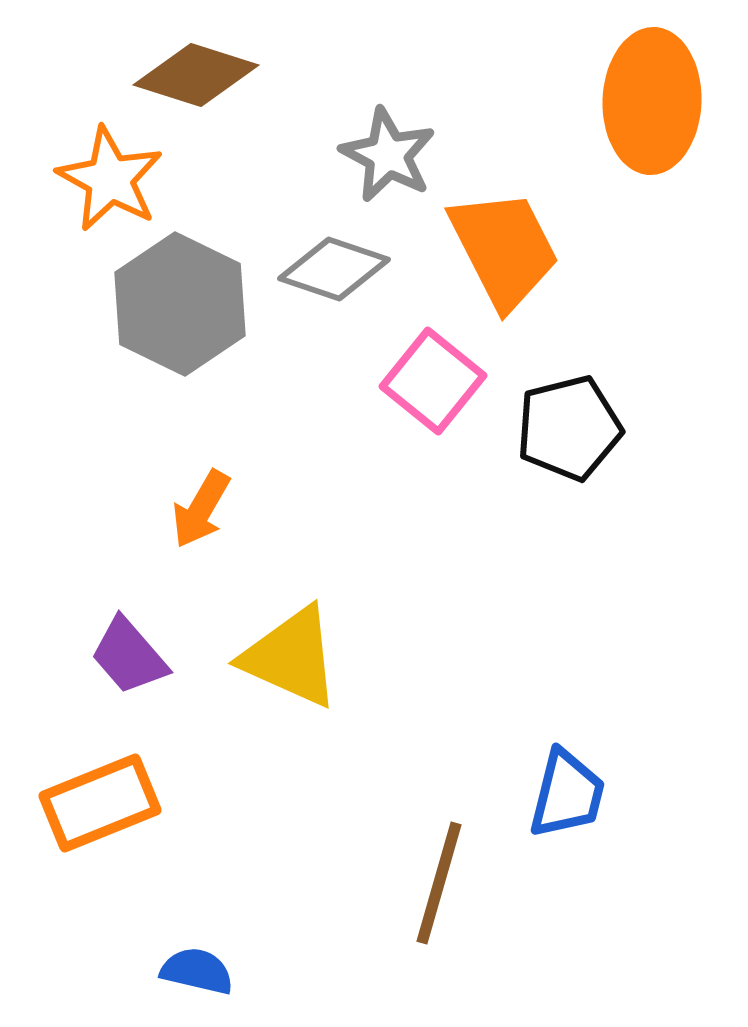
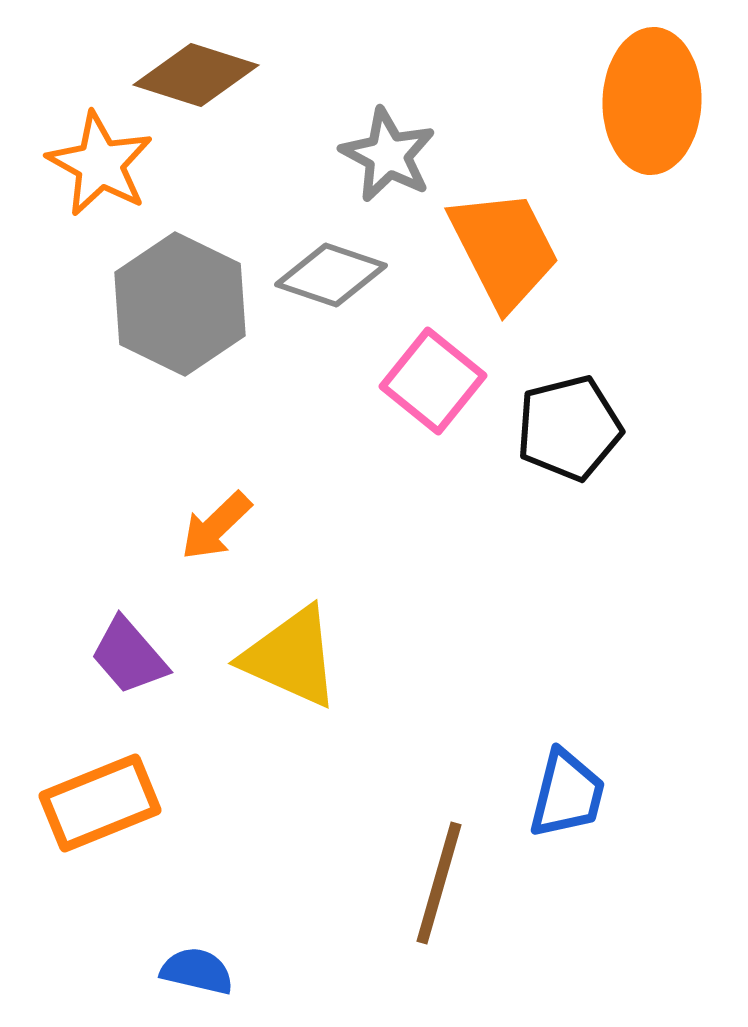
orange star: moved 10 px left, 15 px up
gray diamond: moved 3 px left, 6 px down
orange arrow: moved 15 px right, 17 px down; rotated 16 degrees clockwise
